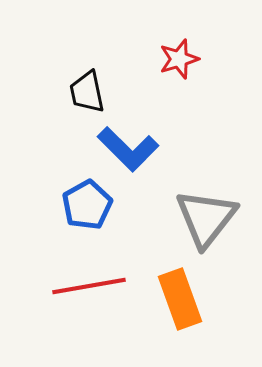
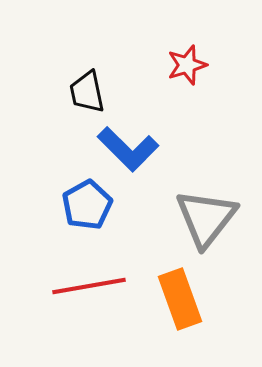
red star: moved 8 px right, 6 px down
